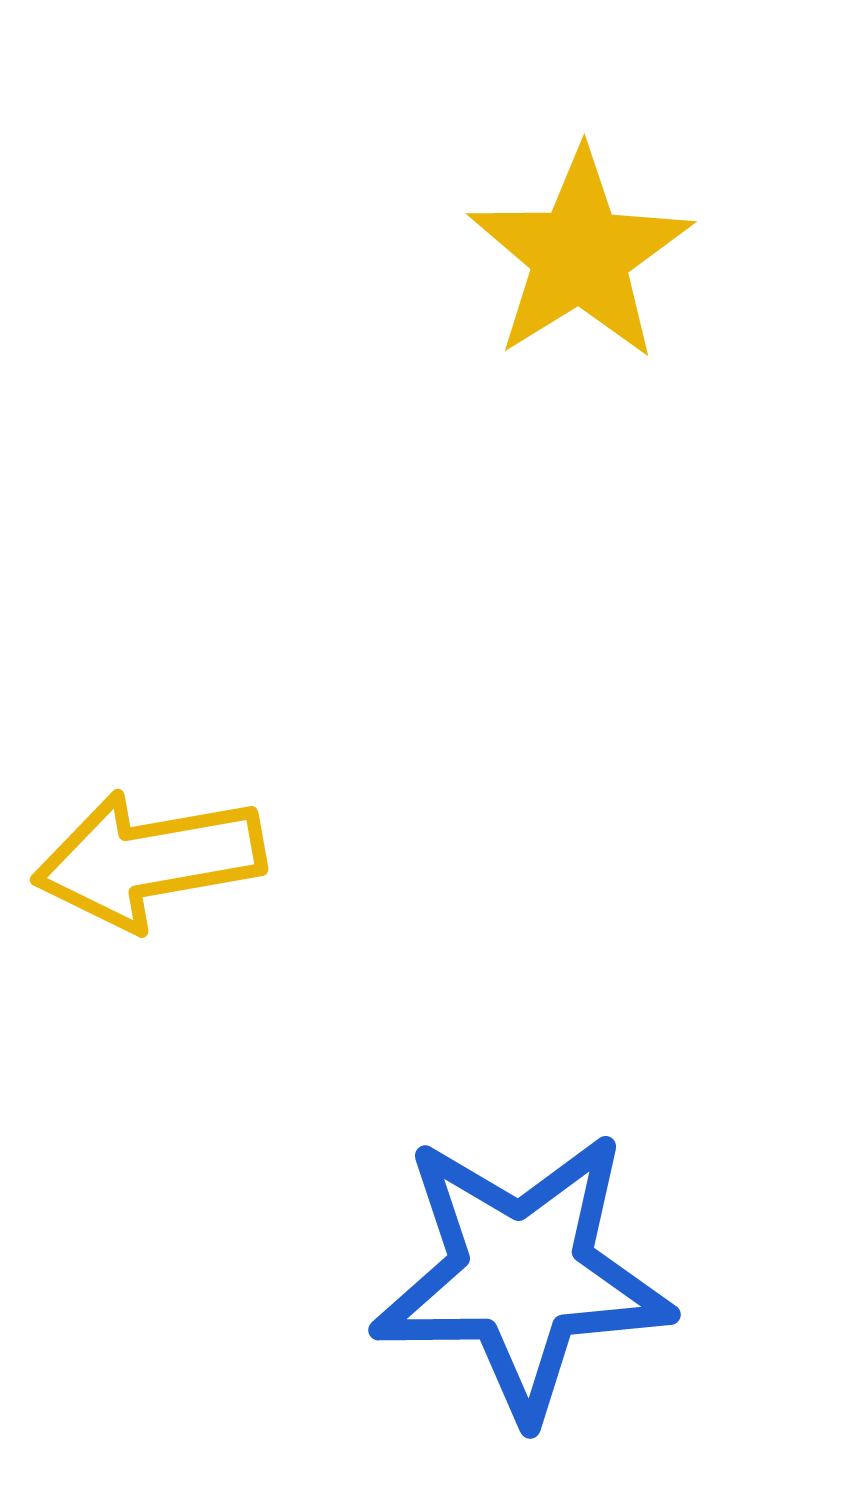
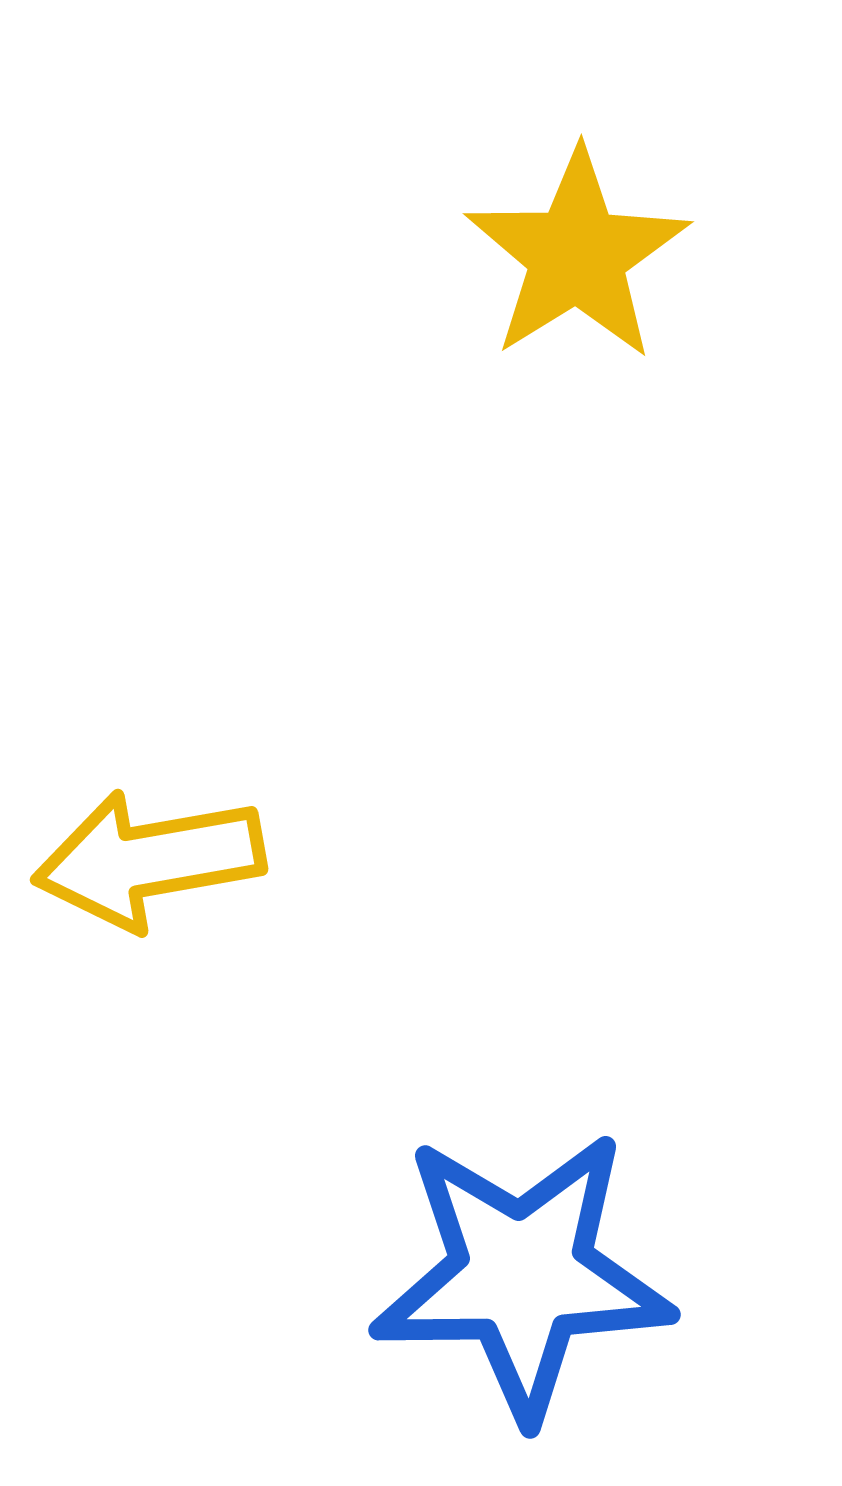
yellow star: moved 3 px left
